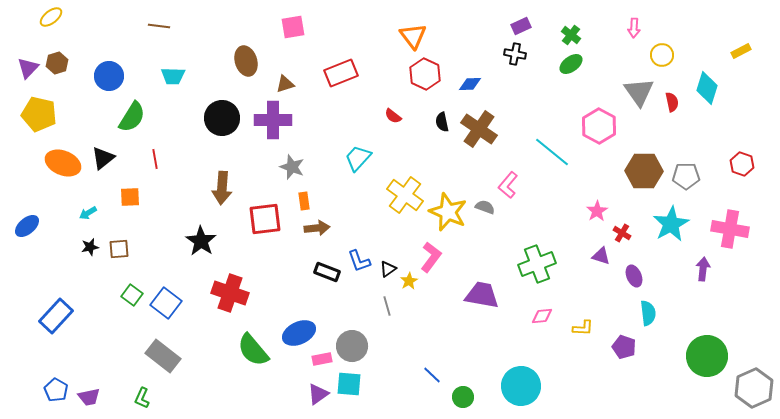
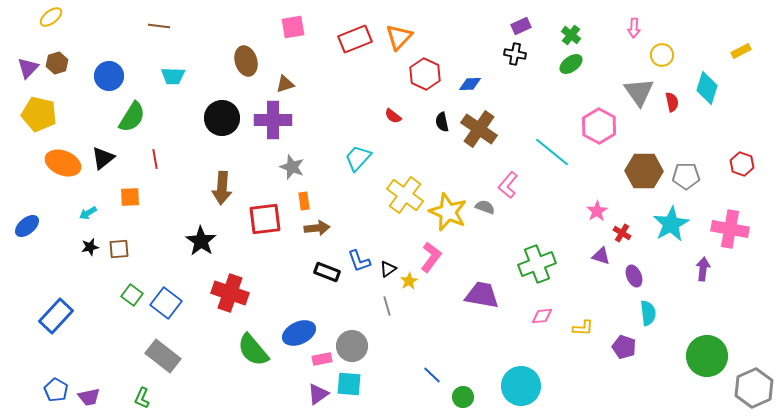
orange triangle at (413, 36): moved 14 px left, 1 px down; rotated 20 degrees clockwise
red rectangle at (341, 73): moved 14 px right, 34 px up
